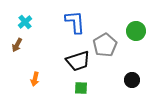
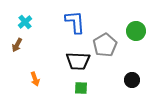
black trapezoid: rotated 20 degrees clockwise
orange arrow: rotated 32 degrees counterclockwise
